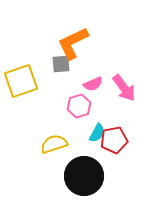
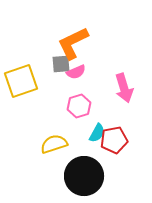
pink semicircle: moved 17 px left, 12 px up
pink arrow: rotated 20 degrees clockwise
